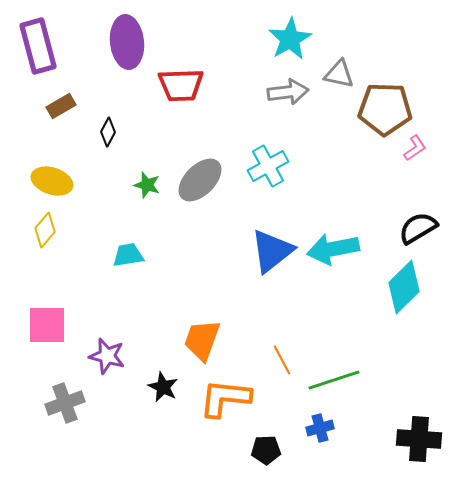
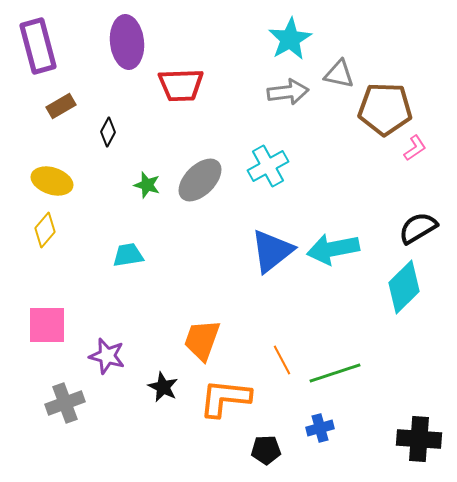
green line: moved 1 px right, 7 px up
